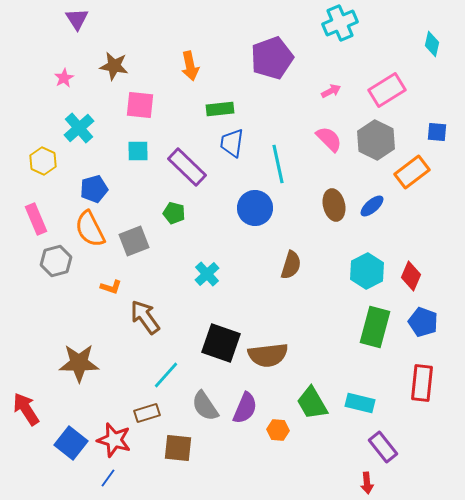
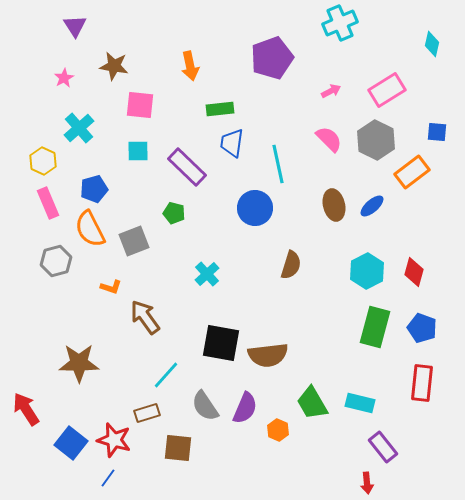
purple triangle at (77, 19): moved 2 px left, 7 px down
pink rectangle at (36, 219): moved 12 px right, 16 px up
red diamond at (411, 276): moved 3 px right, 4 px up; rotated 8 degrees counterclockwise
blue pentagon at (423, 322): moved 1 px left, 6 px down
black square at (221, 343): rotated 9 degrees counterclockwise
orange hexagon at (278, 430): rotated 20 degrees clockwise
